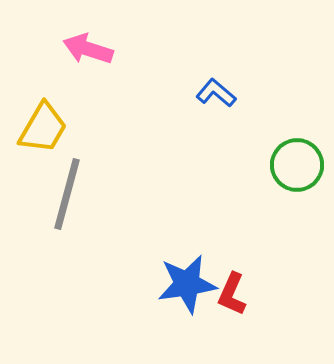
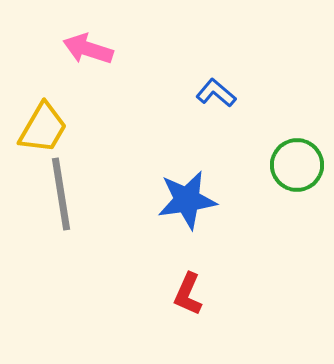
gray line: moved 6 px left; rotated 24 degrees counterclockwise
blue star: moved 84 px up
red L-shape: moved 44 px left
